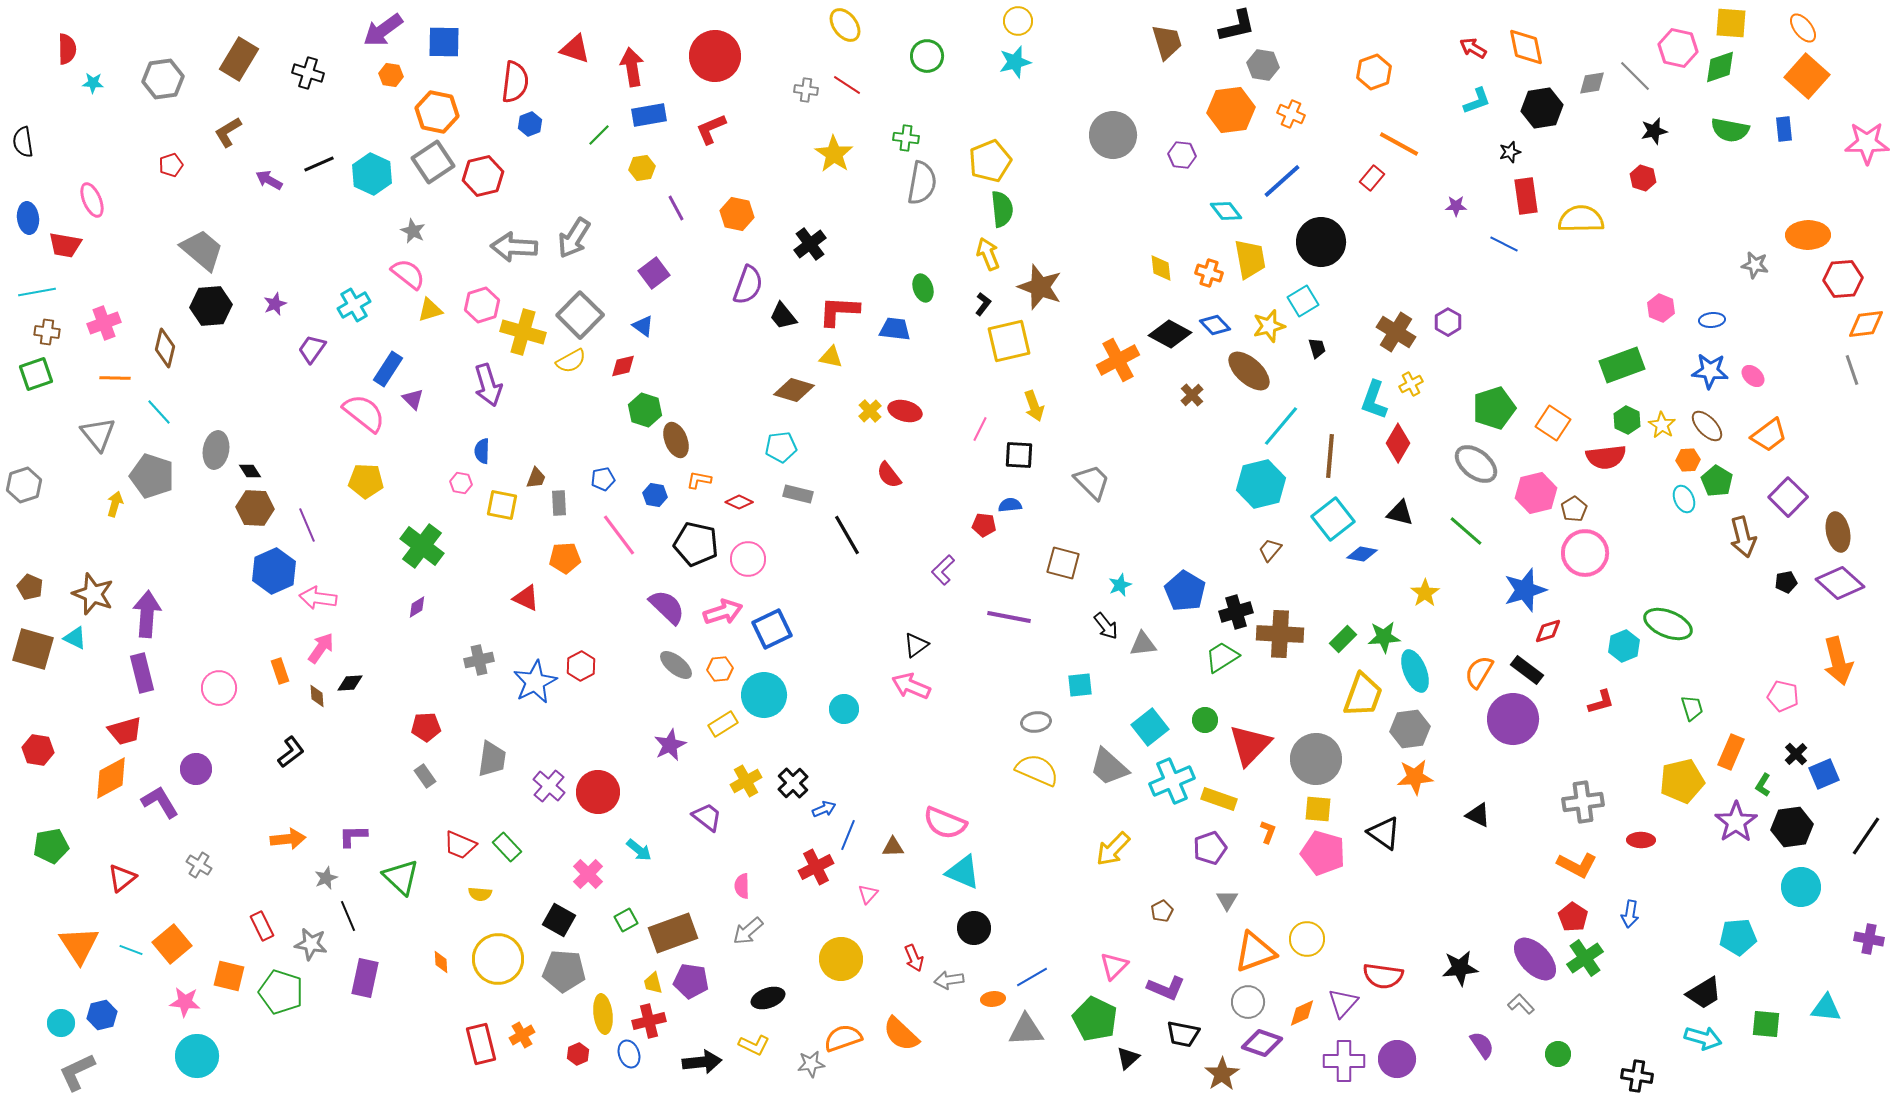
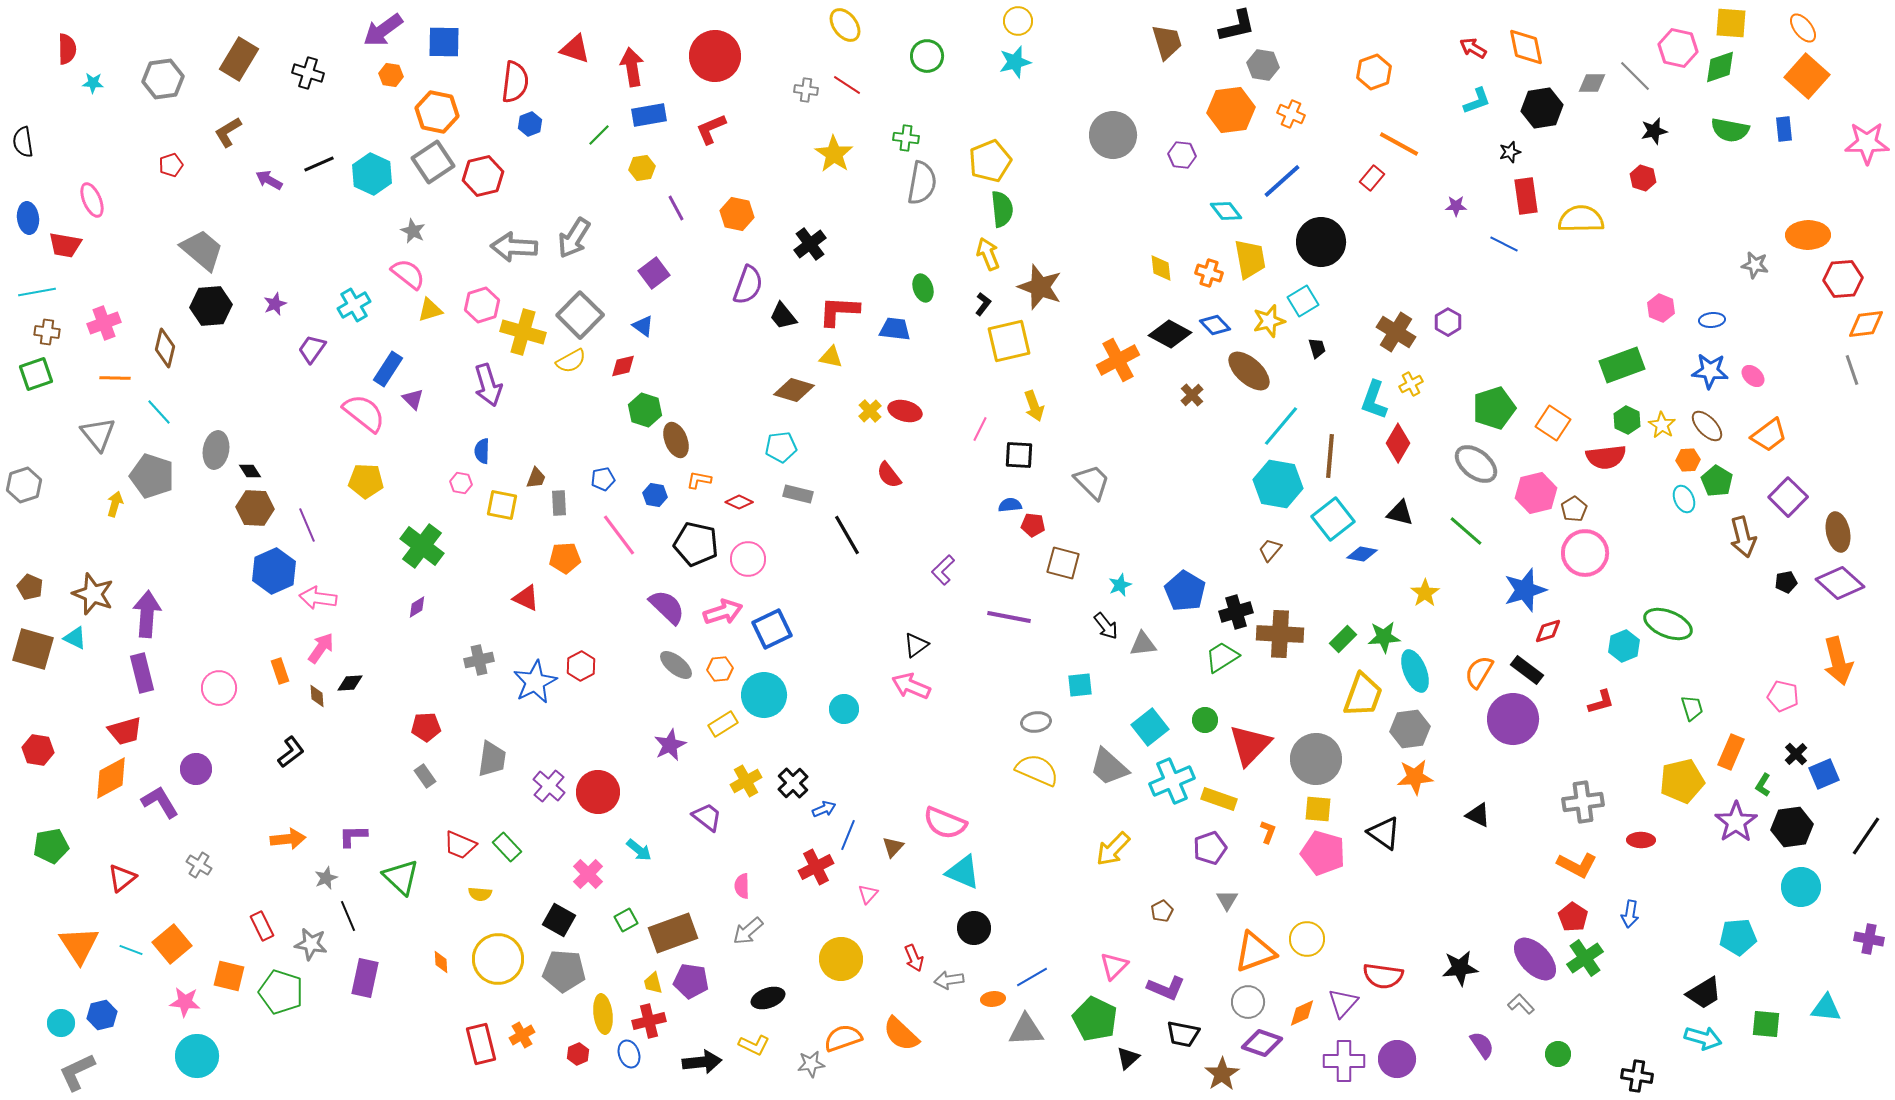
gray diamond at (1592, 83): rotated 8 degrees clockwise
yellow star at (1269, 326): moved 5 px up
cyan hexagon at (1261, 484): moved 17 px right; rotated 24 degrees clockwise
red pentagon at (984, 525): moved 49 px right
brown triangle at (893, 847): rotated 45 degrees counterclockwise
